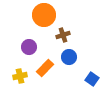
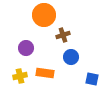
purple circle: moved 3 px left, 1 px down
blue circle: moved 2 px right
orange rectangle: moved 5 px down; rotated 54 degrees clockwise
blue square: rotated 24 degrees counterclockwise
